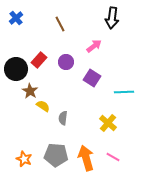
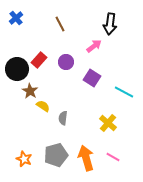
black arrow: moved 2 px left, 6 px down
black circle: moved 1 px right
cyan line: rotated 30 degrees clockwise
gray pentagon: rotated 20 degrees counterclockwise
